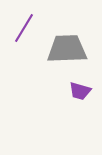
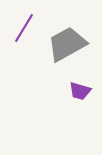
gray trapezoid: moved 5 px up; rotated 27 degrees counterclockwise
